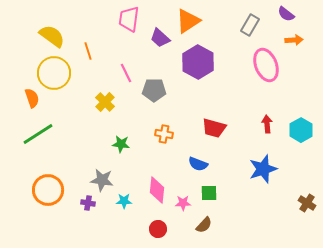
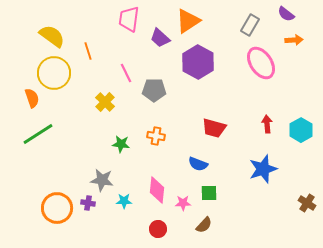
pink ellipse: moved 5 px left, 2 px up; rotated 12 degrees counterclockwise
orange cross: moved 8 px left, 2 px down
orange circle: moved 9 px right, 18 px down
